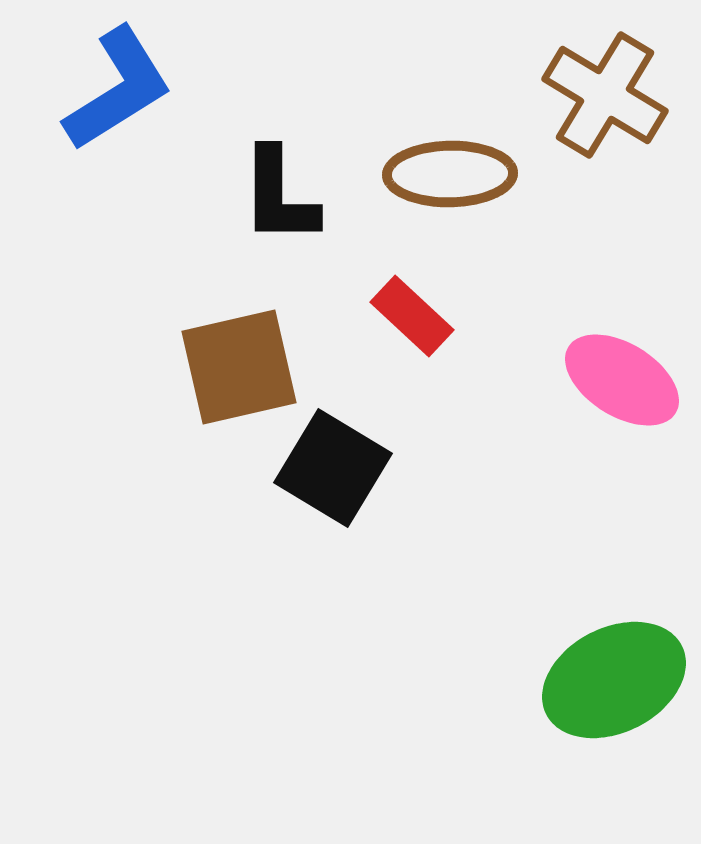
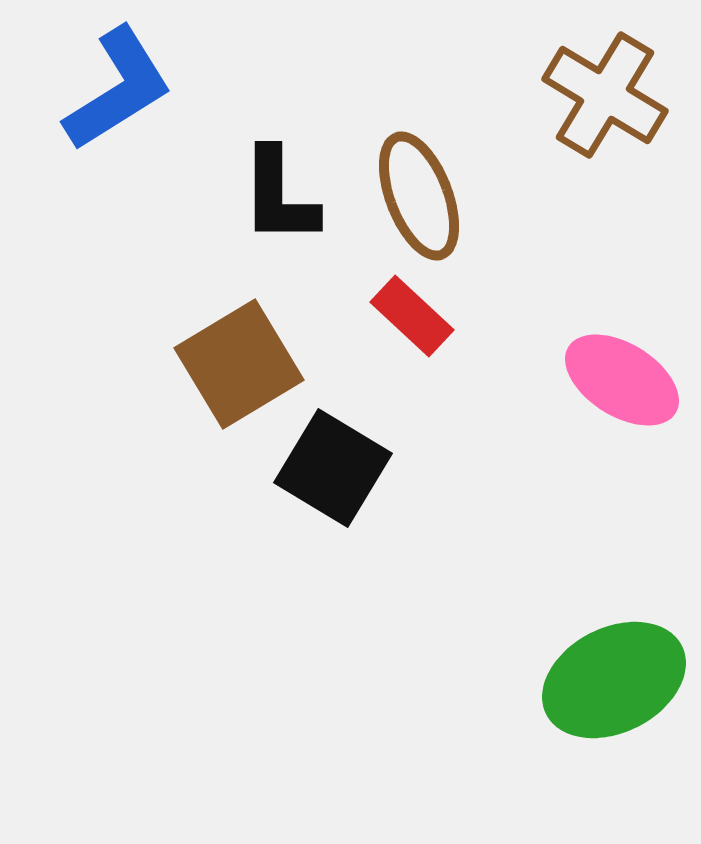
brown ellipse: moved 31 px left, 22 px down; rotated 70 degrees clockwise
brown square: moved 3 px up; rotated 18 degrees counterclockwise
